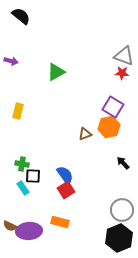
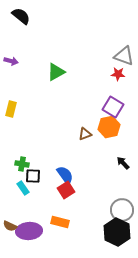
red star: moved 4 px left, 1 px down
yellow rectangle: moved 7 px left, 2 px up
black hexagon: moved 2 px left, 6 px up; rotated 12 degrees counterclockwise
